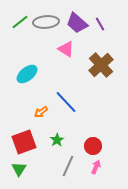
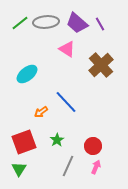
green line: moved 1 px down
pink triangle: moved 1 px right
